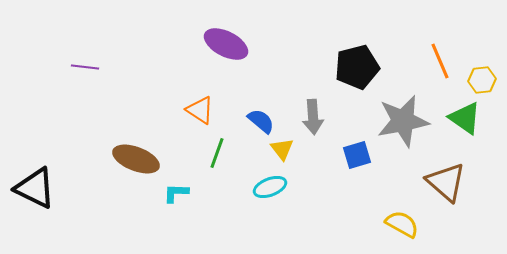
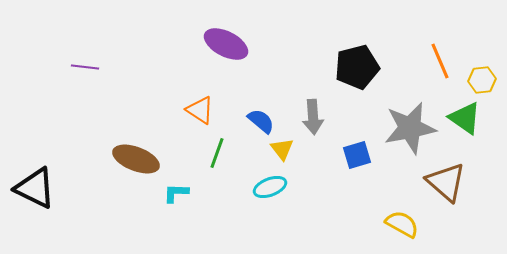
gray star: moved 7 px right, 7 px down
